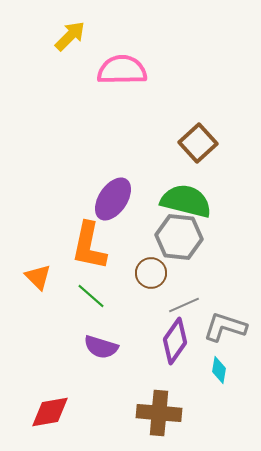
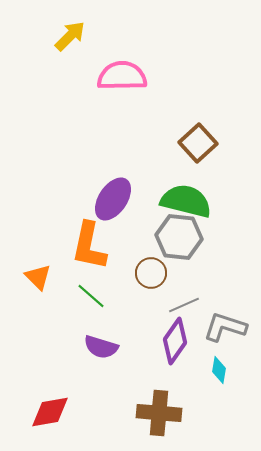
pink semicircle: moved 6 px down
